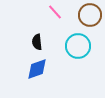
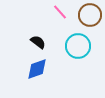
pink line: moved 5 px right
black semicircle: moved 1 px right; rotated 133 degrees clockwise
